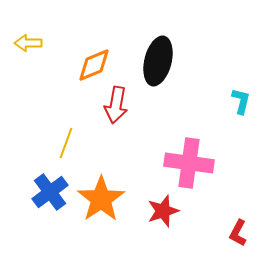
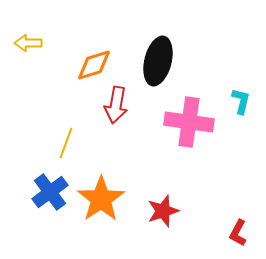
orange diamond: rotated 6 degrees clockwise
pink cross: moved 41 px up
